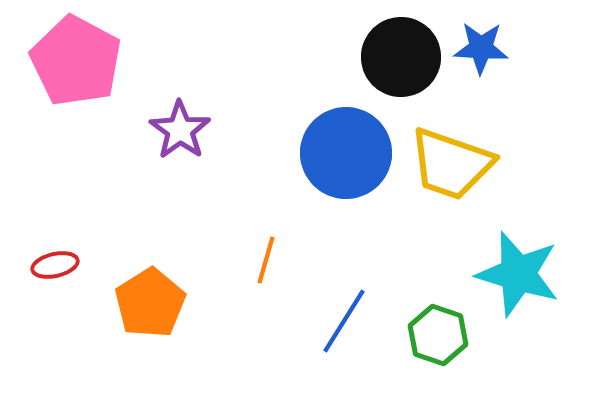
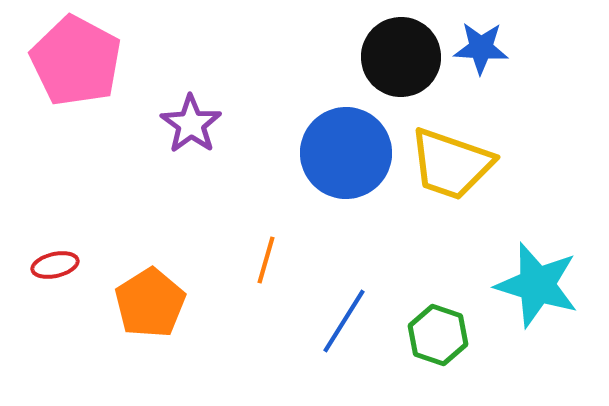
purple star: moved 11 px right, 6 px up
cyan star: moved 19 px right, 11 px down
